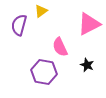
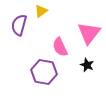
pink triangle: moved 9 px down; rotated 25 degrees counterclockwise
